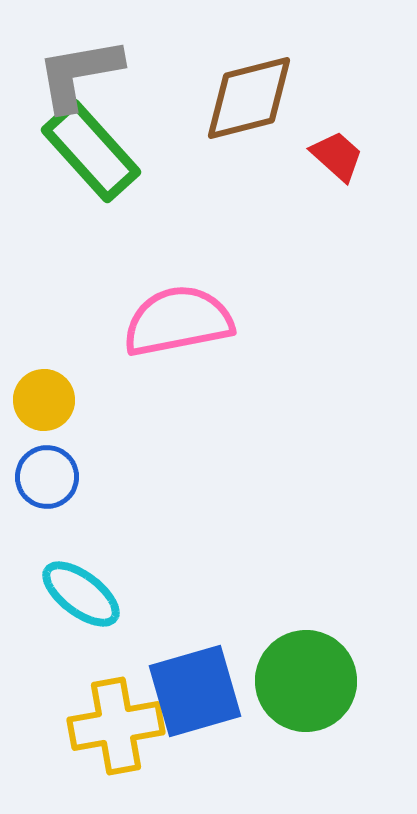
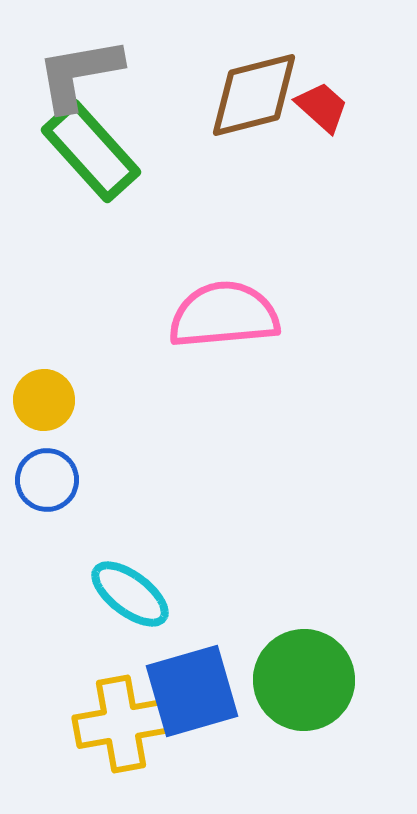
brown diamond: moved 5 px right, 3 px up
red trapezoid: moved 15 px left, 49 px up
pink semicircle: moved 46 px right, 6 px up; rotated 6 degrees clockwise
blue circle: moved 3 px down
cyan ellipse: moved 49 px right
green circle: moved 2 px left, 1 px up
blue square: moved 3 px left
yellow cross: moved 5 px right, 2 px up
